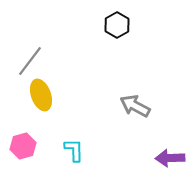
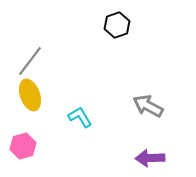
black hexagon: rotated 10 degrees clockwise
yellow ellipse: moved 11 px left
gray arrow: moved 13 px right
cyan L-shape: moved 6 px right, 33 px up; rotated 30 degrees counterclockwise
purple arrow: moved 20 px left
